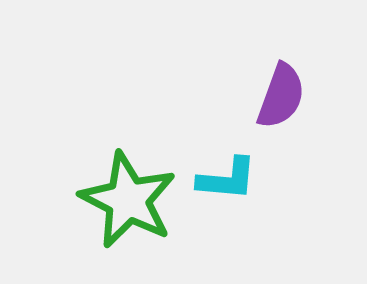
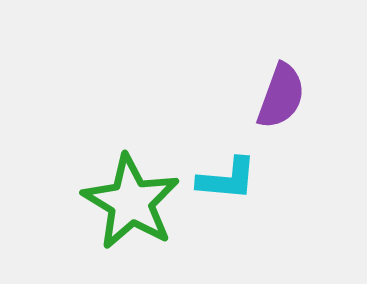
green star: moved 3 px right, 2 px down; rotated 4 degrees clockwise
